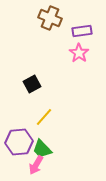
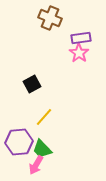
purple rectangle: moved 1 px left, 7 px down
